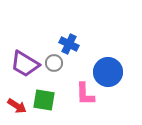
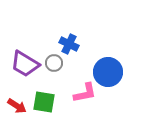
pink L-shape: moved 1 px up; rotated 100 degrees counterclockwise
green square: moved 2 px down
